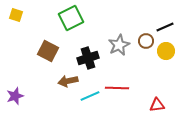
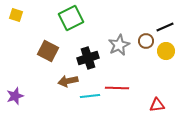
cyan line: rotated 18 degrees clockwise
